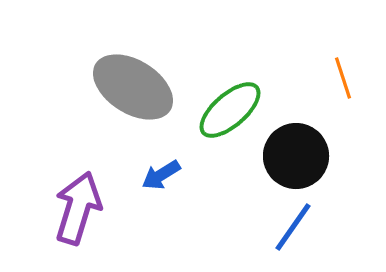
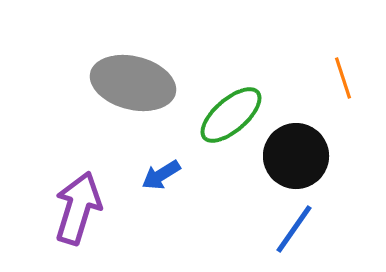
gray ellipse: moved 4 px up; rotated 18 degrees counterclockwise
green ellipse: moved 1 px right, 5 px down
blue line: moved 1 px right, 2 px down
